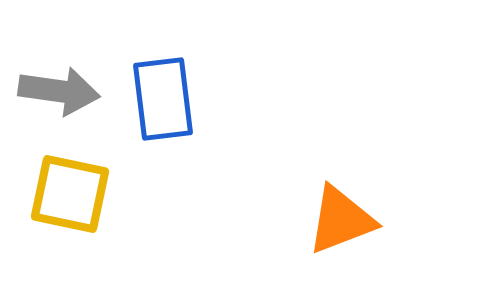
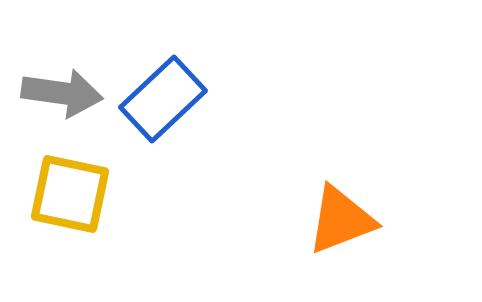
gray arrow: moved 3 px right, 2 px down
blue rectangle: rotated 54 degrees clockwise
